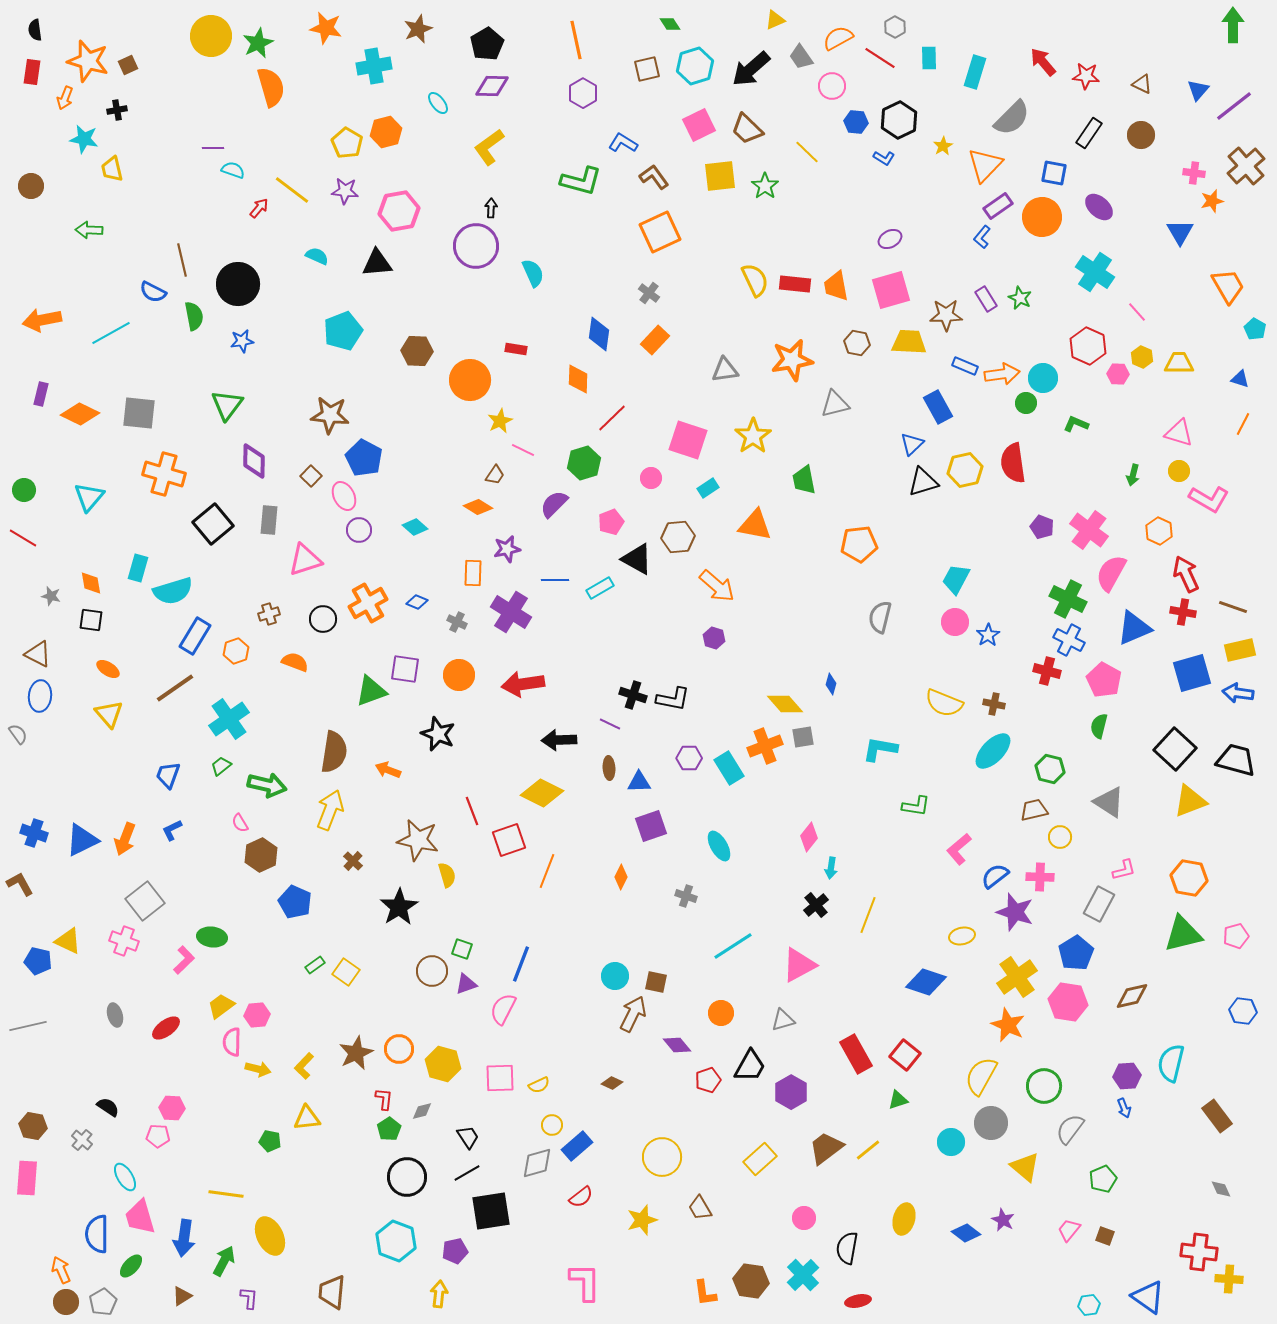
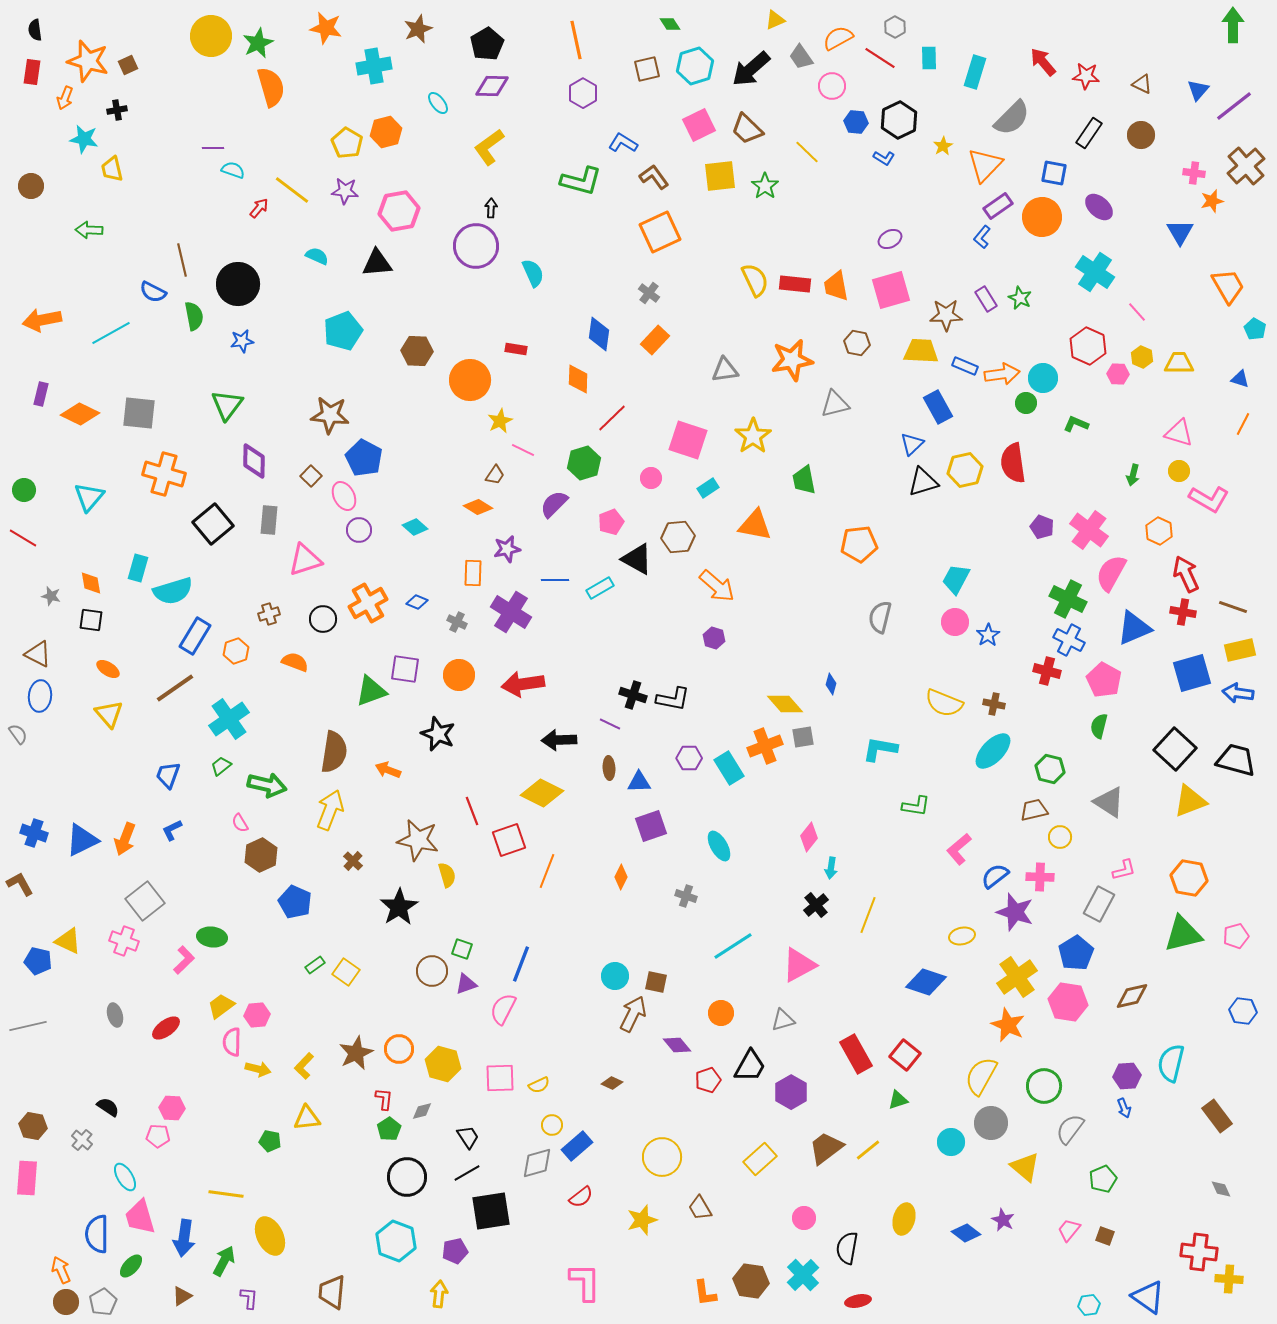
yellow trapezoid at (909, 342): moved 12 px right, 9 px down
